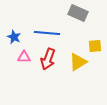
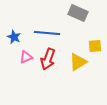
pink triangle: moved 2 px right; rotated 24 degrees counterclockwise
